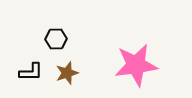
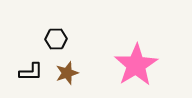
pink star: rotated 24 degrees counterclockwise
